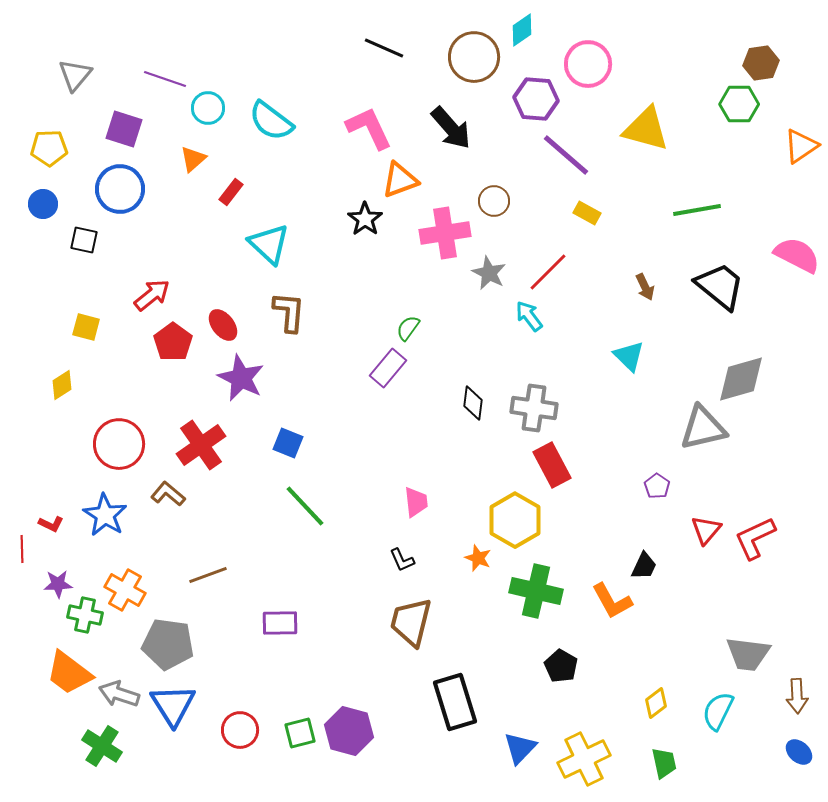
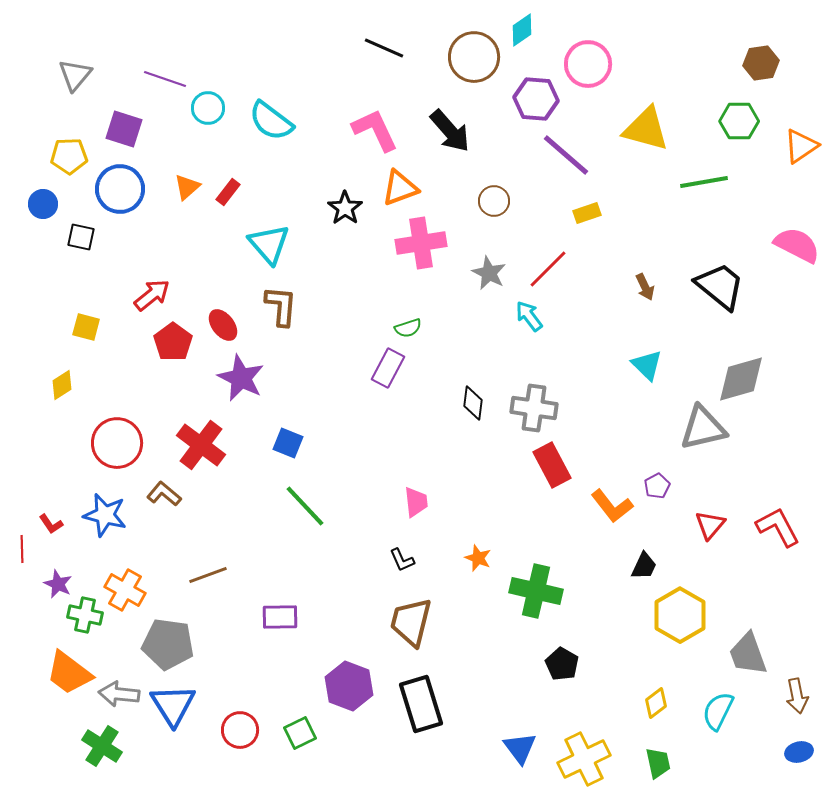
green hexagon at (739, 104): moved 17 px down
pink L-shape at (369, 128): moved 6 px right, 2 px down
black arrow at (451, 128): moved 1 px left, 3 px down
yellow pentagon at (49, 148): moved 20 px right, 8 px down
orange triangle at (193, 159): moved 6 px left, 28 px down
orange triangle at (400, 180): moved 8 px down
red rectangle at (231, 192): moved 3 px left
green line at (697, 210): moved 7 px right, 28 px up
yellow rectangle at (587, 213): rotated 48 degrees counterclockwise
black star at (365, 219): moved 20 px left, 11 px up
pink cross at (445, 233): moved 24 px left, 10 px down
black square at (84, 240): moved 3 px left, 3 px up
cyan triangle at (269, 244): rotated 6 degrees clockwise
pink semicircle at (797, 255): moved 10 px up
red line at (548, 272): moved 3 px up
brown L-shape at (289, 312): moved 8 px left, 6 px up
green semicircle at (408, 328): rotated 144 degrees counterclockwise
cyan triangle at (629, 356): moved 18 px right, 9 px down
purple rectangle at (388, 368): rotated 12 degrees counterclockwise
red circle at (119, 444): moved 2 px left, 1 px up
red cross at (201, 445): rotated 18 degrees counterclockwise
purple pentagon at (657, 486): rotated 10 degrees clockwise
brown L-shape at (168, 494): moved 4 px left
blue star at (105, 515): rotated 18 degrees counterclockwise
yellow hexagon at (515, 520): moved 165 px right, 95 px down
red L-shape at (51, 524): rotated 30 degrees clockwise
red triangle at (706, 530): moved 4 px right, 5 px up
red L-shape at (755, 538): moved 23 px right, 11 px up; rotated 87 degrees clockwise
purple star at (58, 584): rotated 28 degrees clockwise
orange L-shape at (612, 601): moved 95 px up; rotated 9 degrees counterclockwise
purple rectangle at (280, 623): moved 6 px up
gray trapezoid at (748, 654): rotated 63 degrees clockwise
black pentagon at (561, 666): moved 1 px right, 2 px up
gray arrow at (119, 694): rotated 12 degrees counterclockwise
brown arrow at (797, 696): rotated 8 degrees counterclockwise
black rectangle at (455, 702): moved 34 px left, 2 px down
purple hexagon at (349, 731): moved 45 px up; rotated 6 degrees clockwise
green square at (300, 733): rotated 12 degrees counterclockwise
blue triangle at (520, 748): rotated 21 degrees counterclockwise
blue ellipse at (799, 752): rotated 56 degrees counterclockwise
green trapezoid at (664, 763): moved 6 px left
